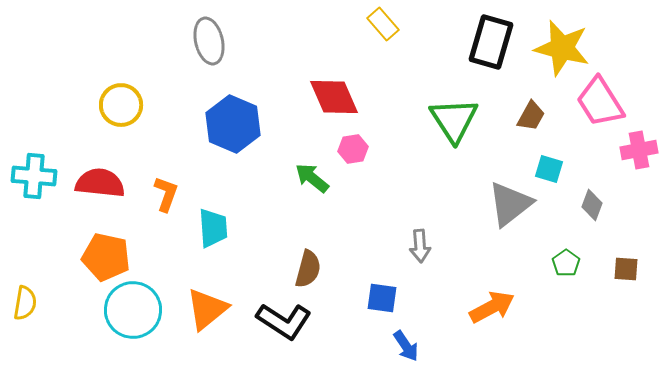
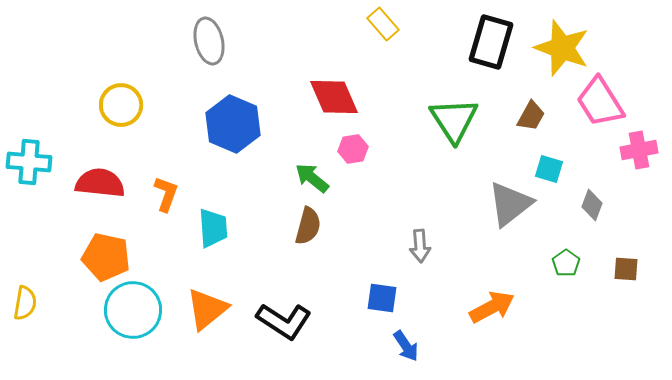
yellow star: rotated 6 degrees clockwise
cyan cross: moved 5 px left, 14 px up
brown semicircle: moved 43 px up
